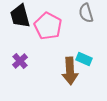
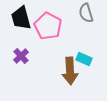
black trapezoid: moved 1 px right, 2 px down
purple cross: moved 1 px right, 5 px up
